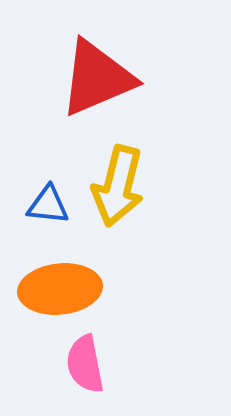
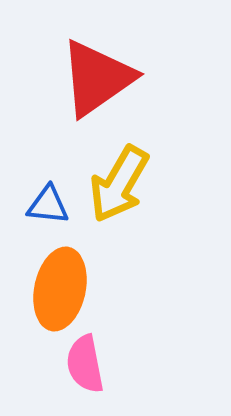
red triangle: rotated 12 degrees counterclockwise
yellow arrow: moved 1 px right, 2 px up; rotated 16 degrees clockwise
orange ellipse: rotated 72 degrees counterclockwise
